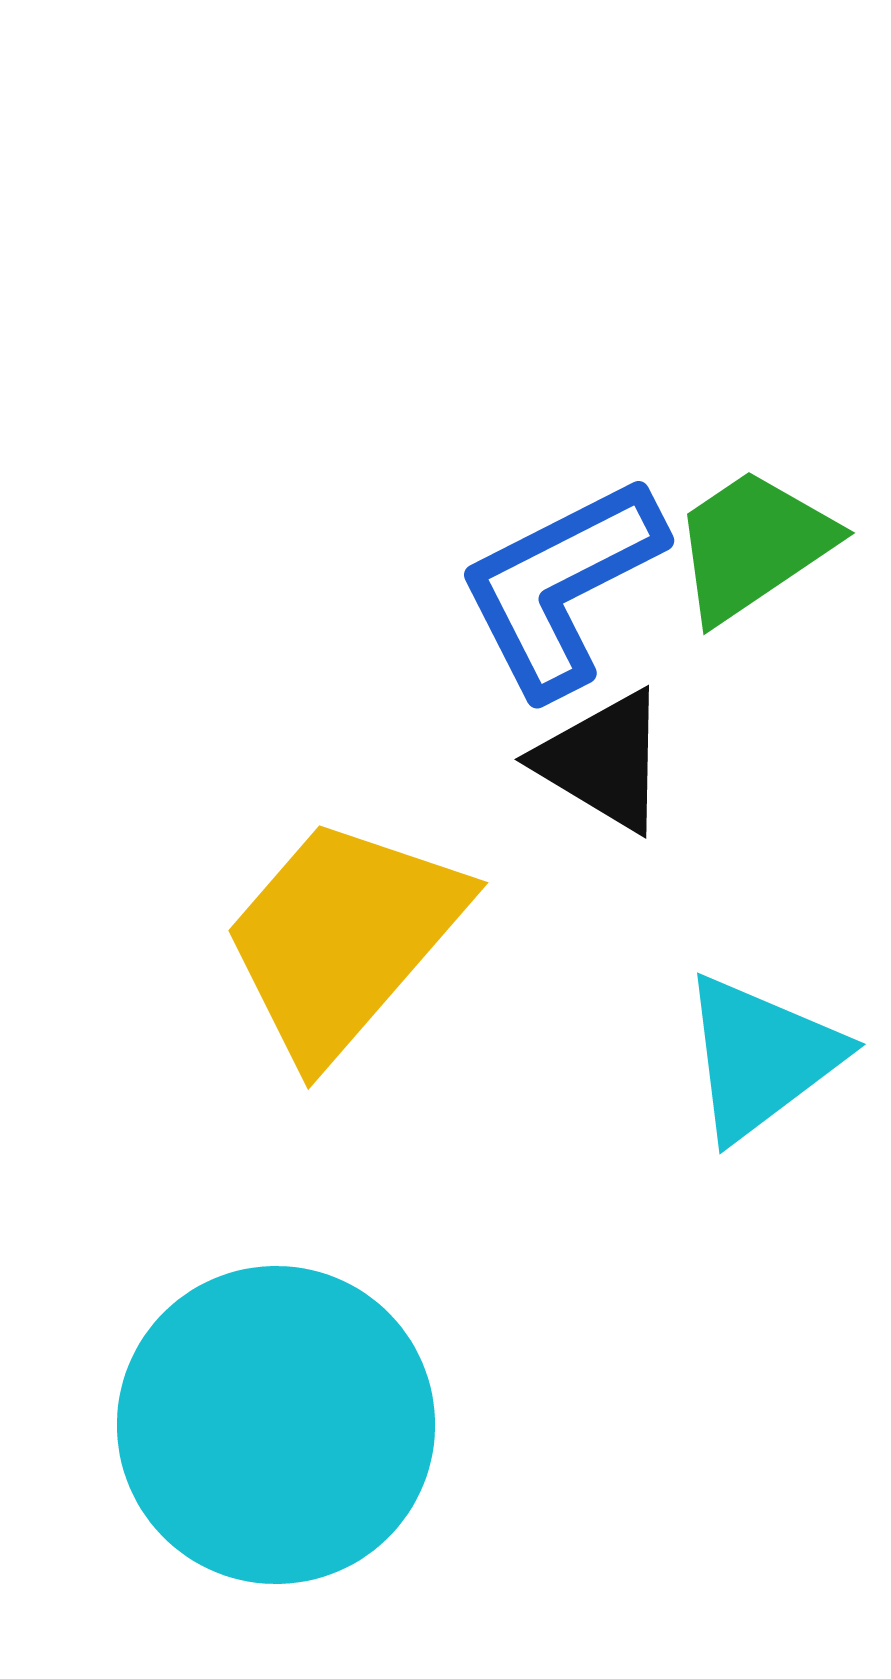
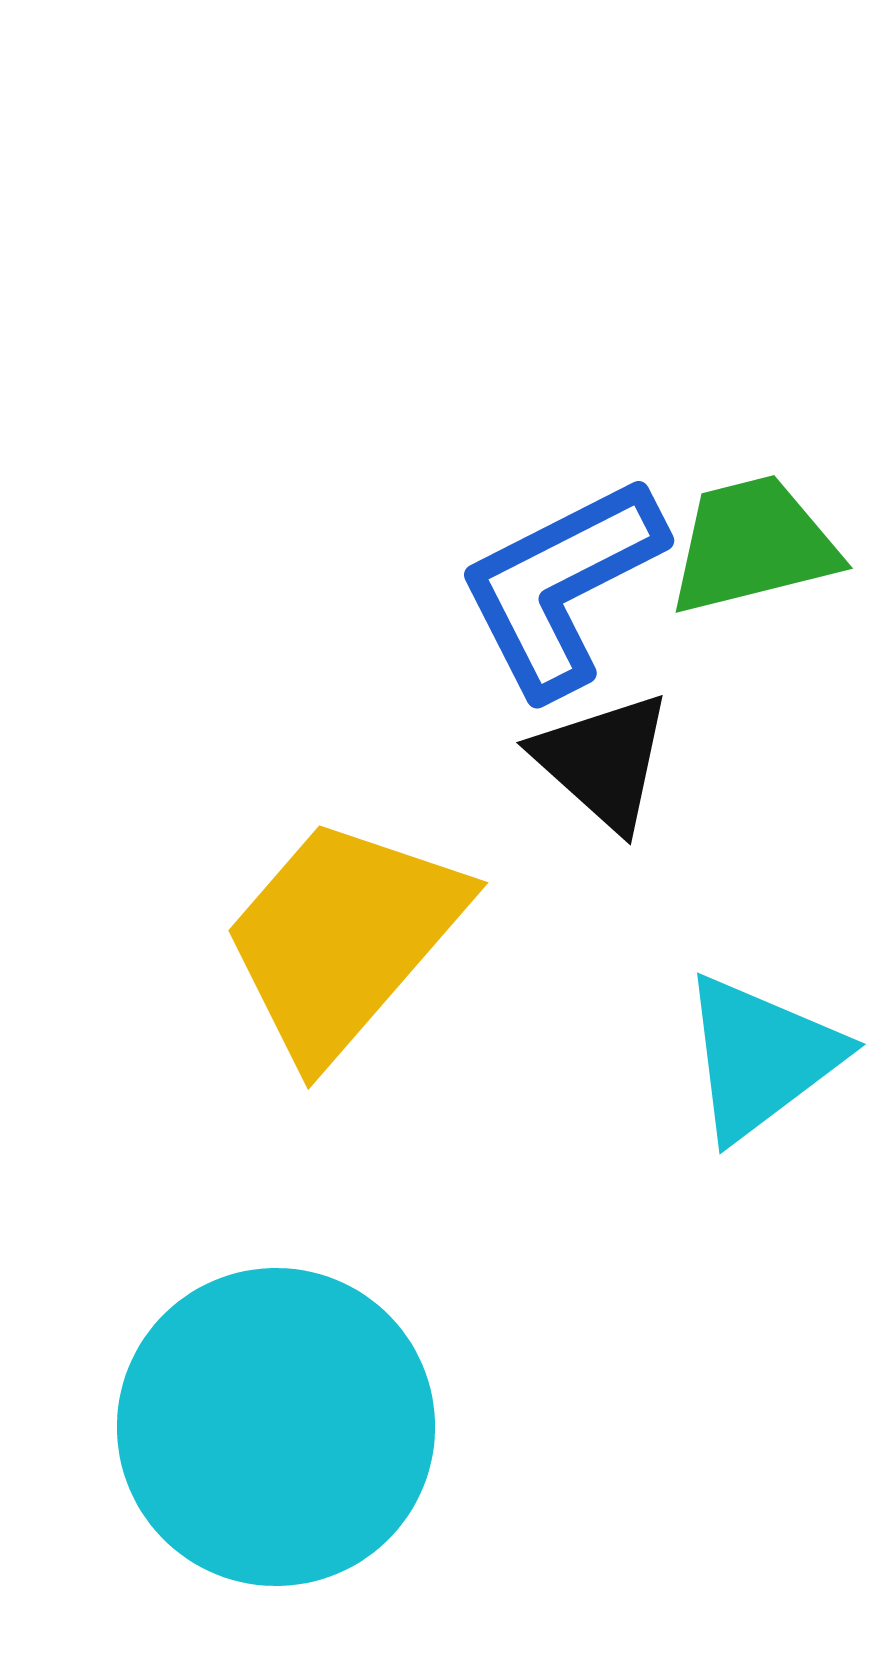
green trapezoid: rotated 20 degrees clockwise
black triangle: rotated 11 degrees clockwise
cyan circle: moved 2 px down
